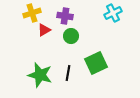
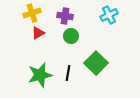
cyan cross: moved 4 px left, 2 px down
red triangle: moved 6 px left, 3 px down
green square: rotated 20 degrees counterclockwise
green star: rotated 30 degrees counterclockwise
